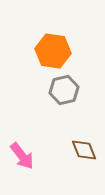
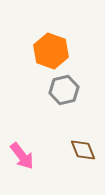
orange hexagon: moved 2 px left; rotated 12 degrees clockwise
brown diamond: moved 1 px left
